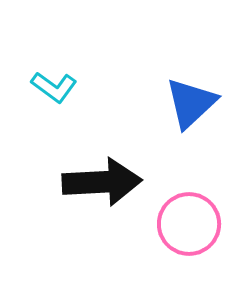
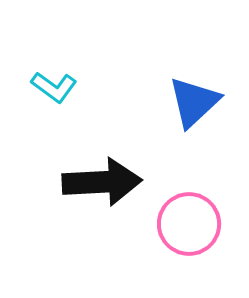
blue triangle: moved 3 px right, 1 px up
